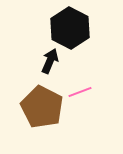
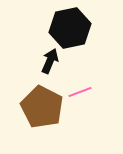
black hexagon: rotated 21 degrees clockwise
